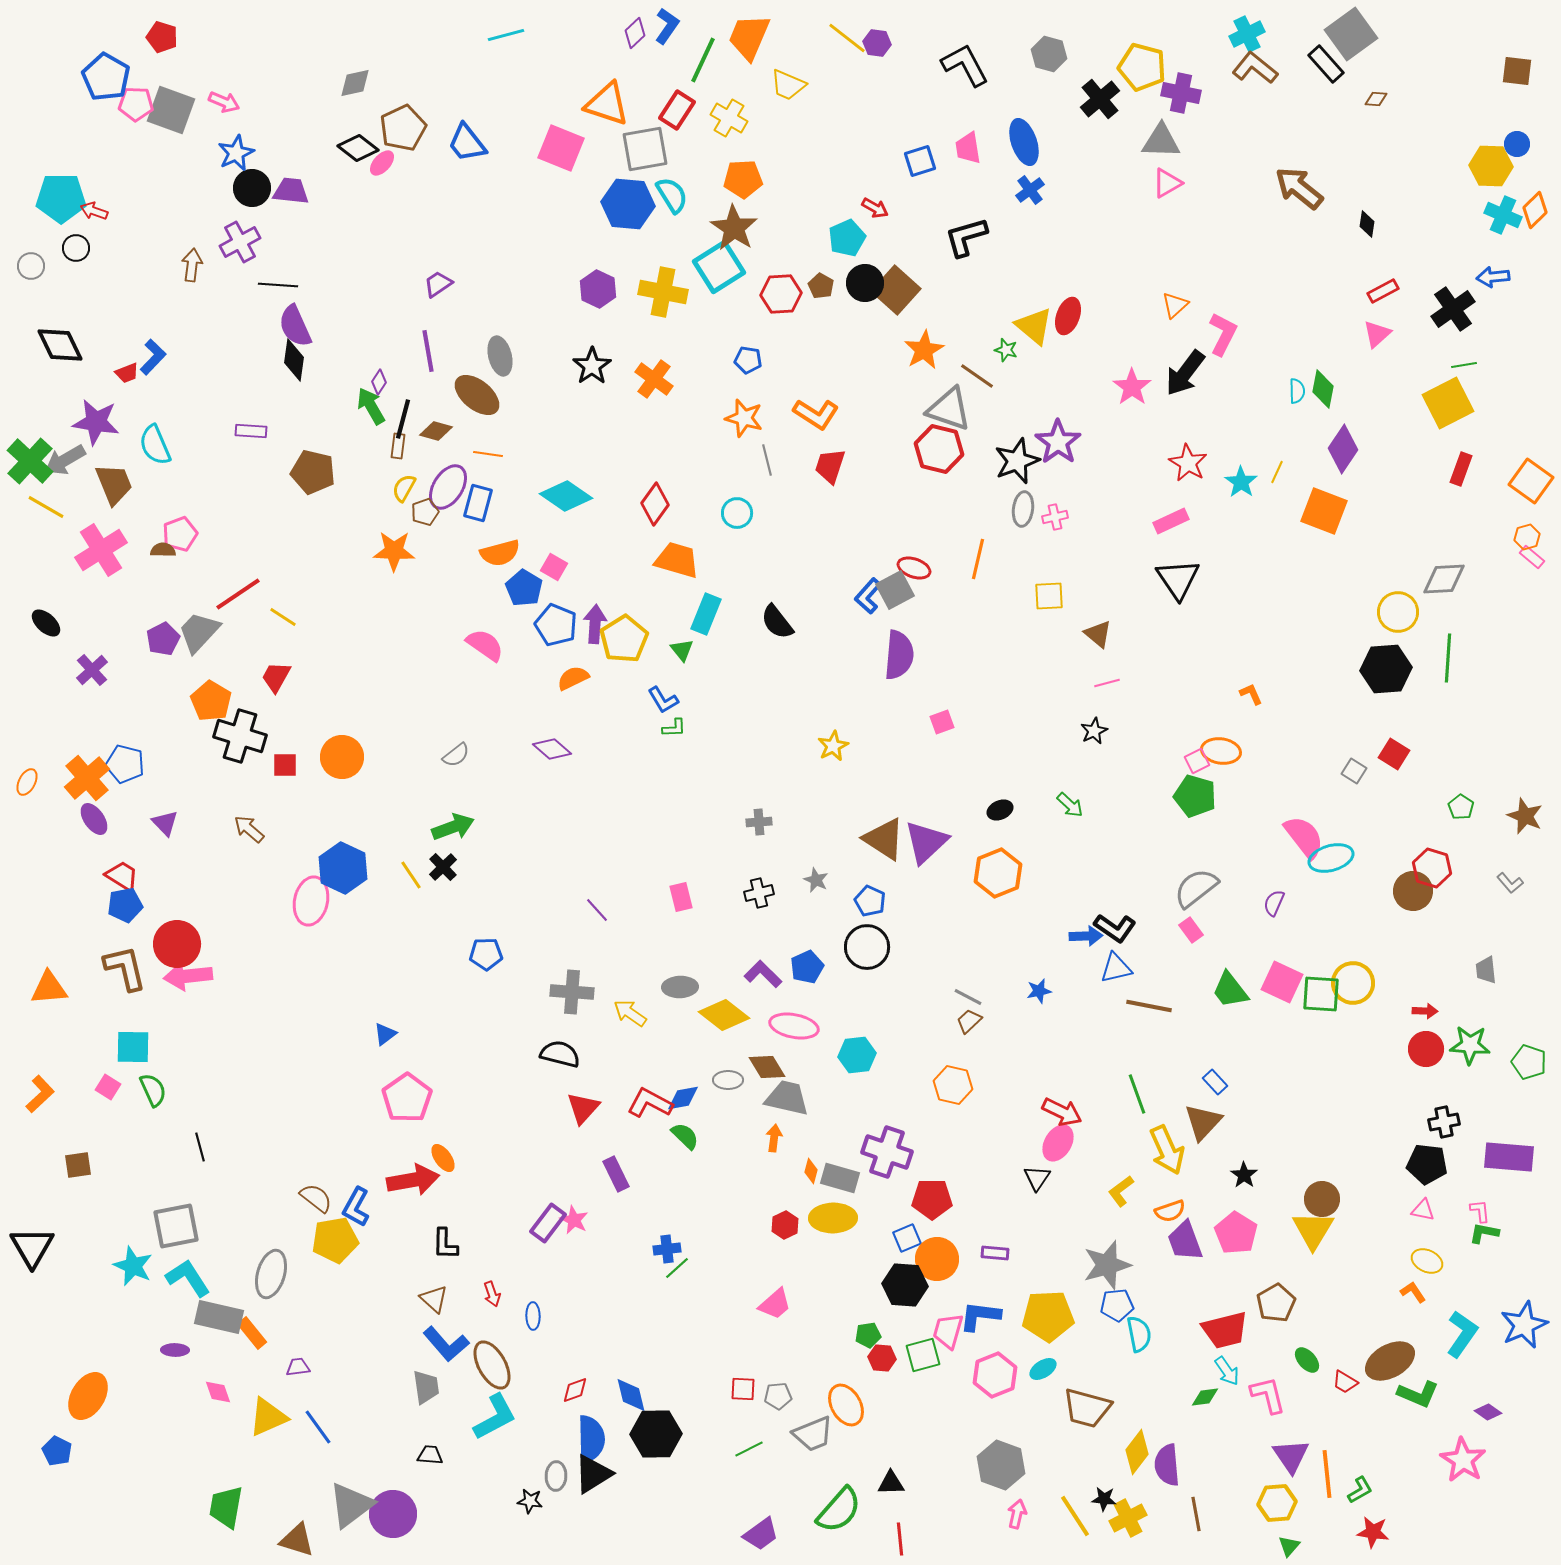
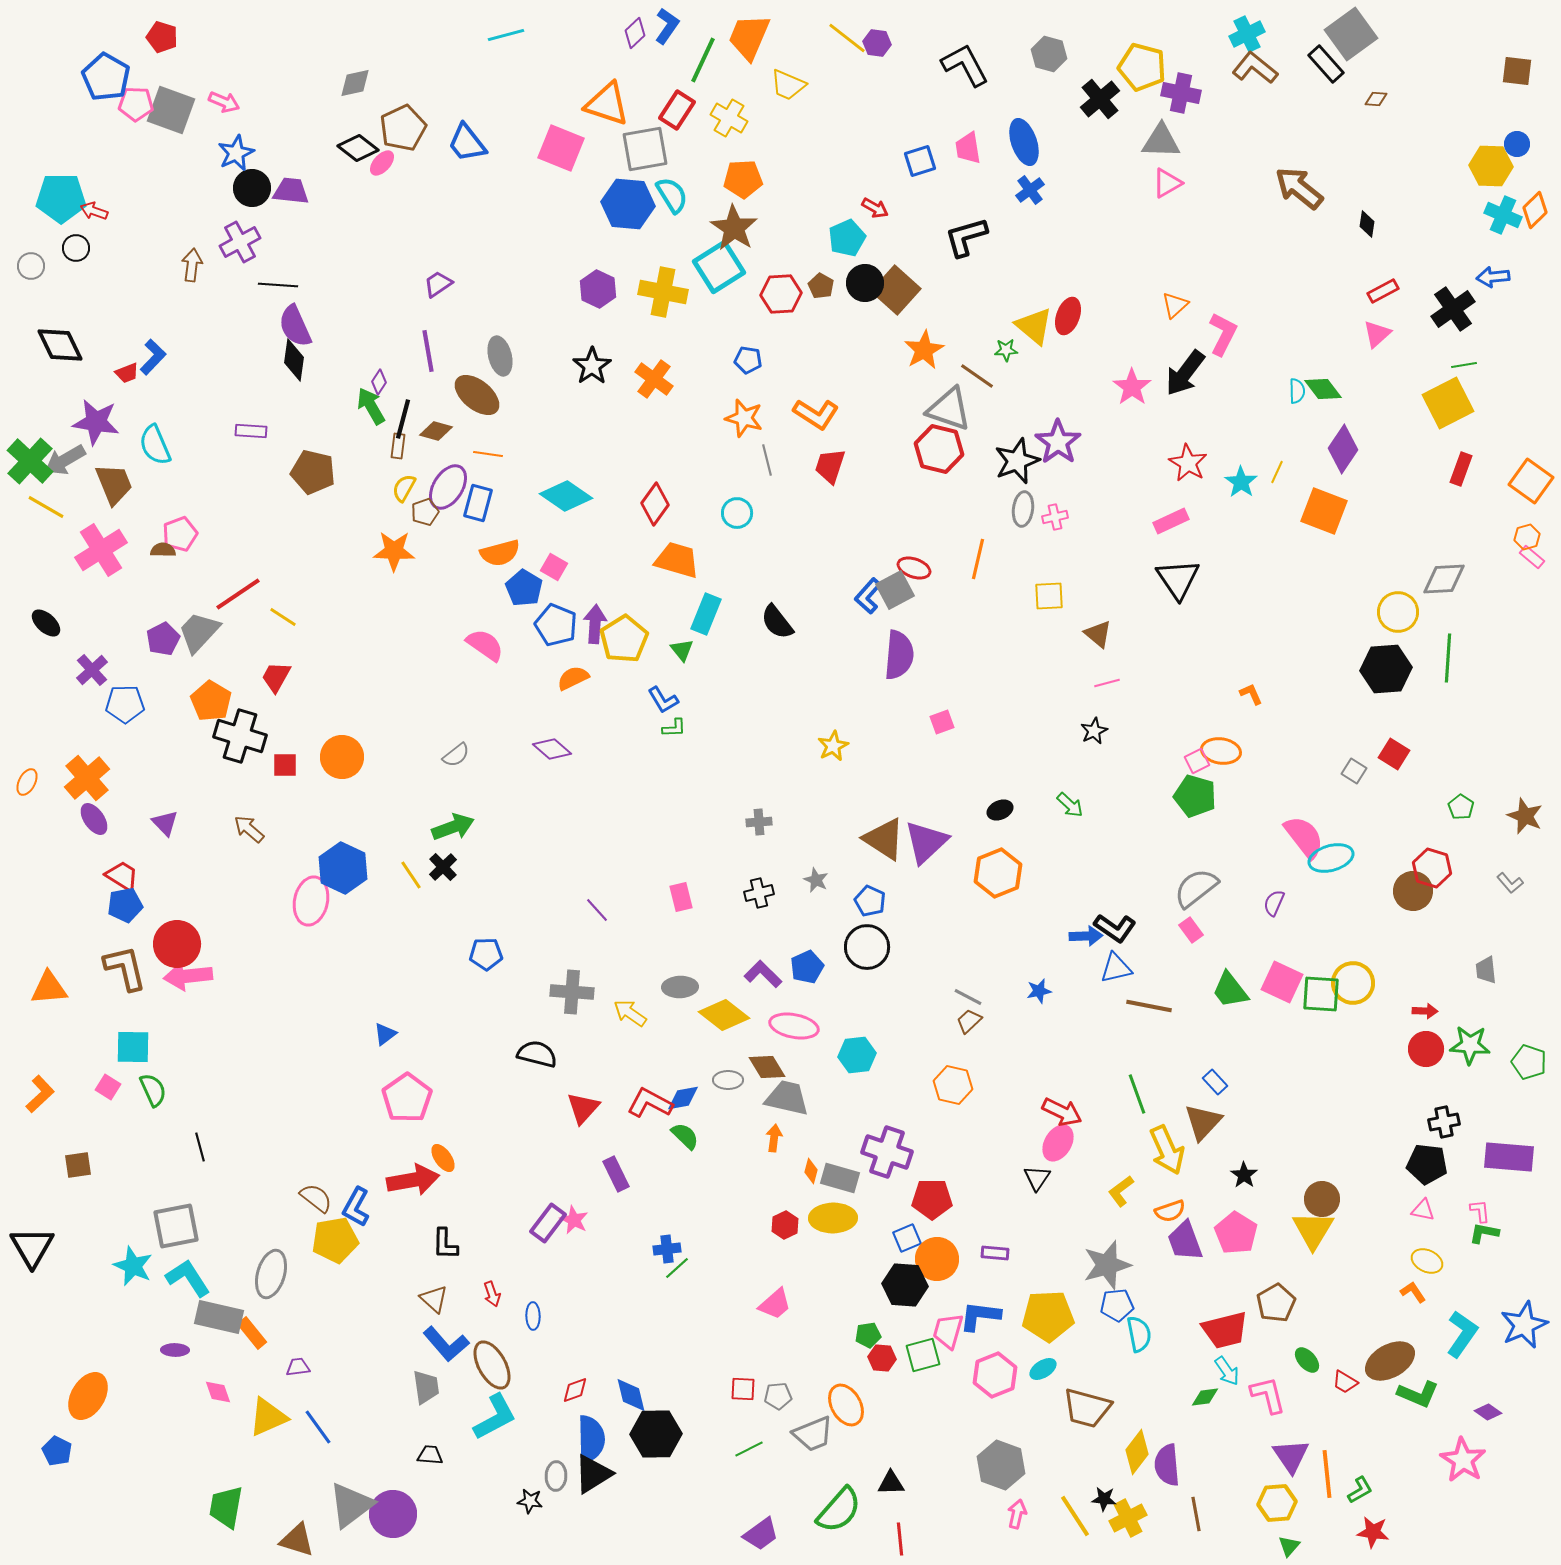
green star at (1006, 350): rotated 20 degrees counterclockwise
green diamond at (1323, 389): rotated 48 degrees counterclockwise
blue pentagon at (125, 764): moved 60 px up; rotated 15 degrees counterclockwise
black semicircle at (560, 1054): moved 23 px left
